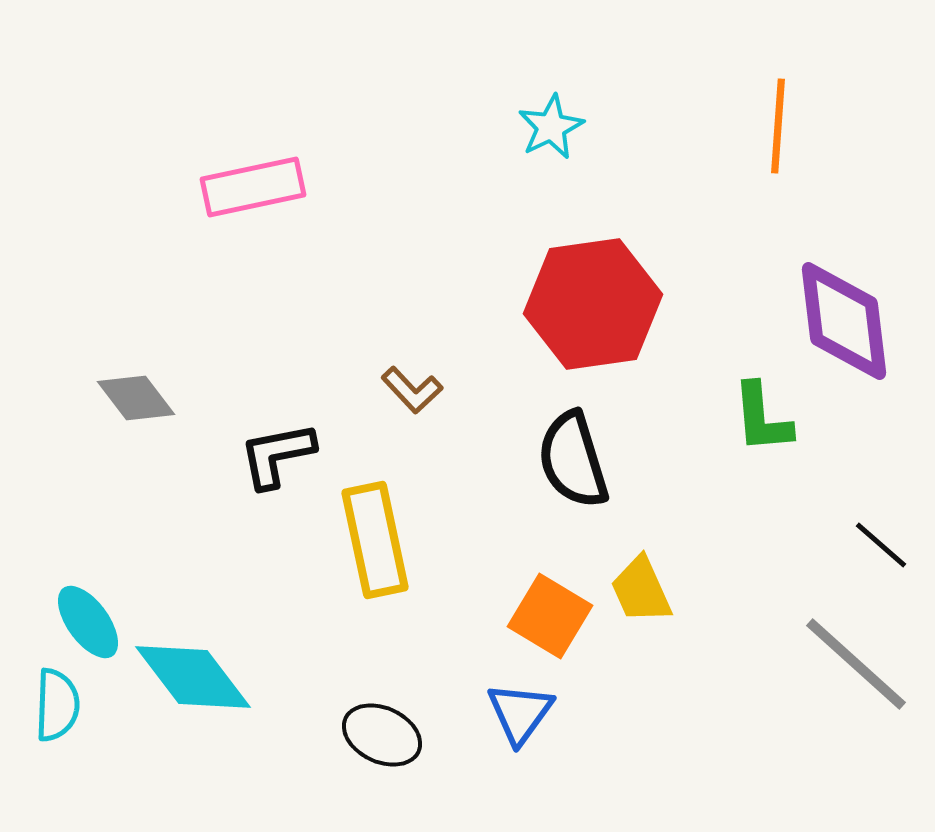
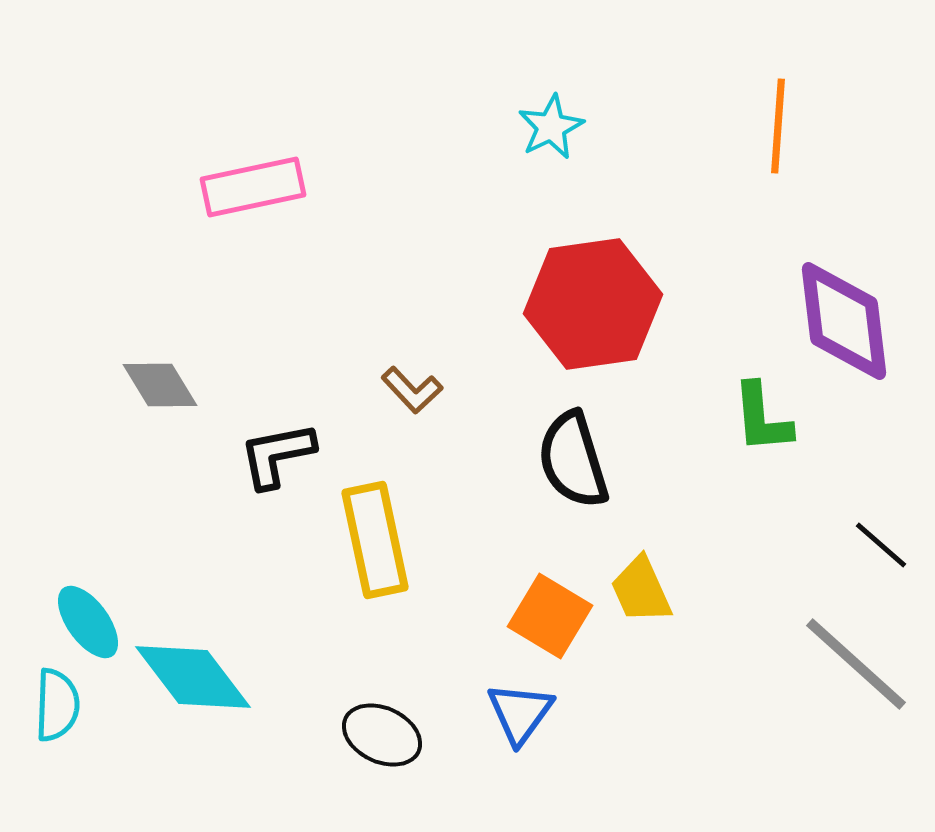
gray diamond: moved 24 px right, 13 px up; rotated 6 degrees clockwise
